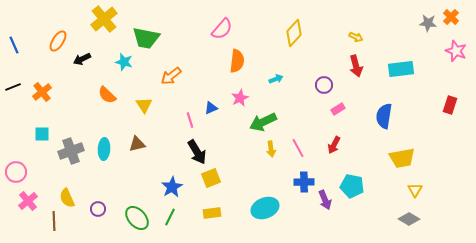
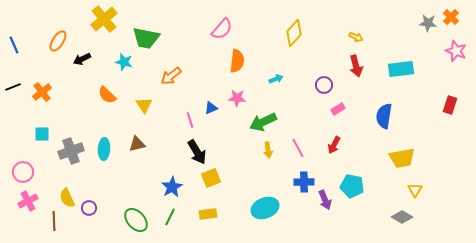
pink star at (240, 98): moved 3 px left; rotated 30 degrees clockwise
yellow arrow at (271, 149): moved 3 px left, 1 px down
pink circle at (16, 172): moved 7 px right
pink cross at (28, 201): rotated 12 degrees clockwise
purple circle at (98, 209): moved 9 px left, 1 px up
yellow rectangle at (212, 213): moved 4 px left, 1 px down
green ellipse at (137, 218): moved 1 px left, 2 px down
gray diamond at (409, 219): moved 7 px left, 2 px up
